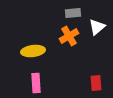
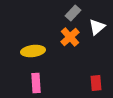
gray rectangle: rotated 42 degrees counterclockwise
orange cross: moved 1 px right, 1 px down; rotated 12 degrees counterclockwise
